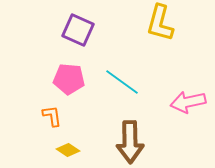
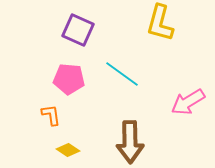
cyan line: moved 8 px up
pink arrow: rotated 20 degrees counterclockwise
orange L-shape: moved 1 px left, 1 px up
